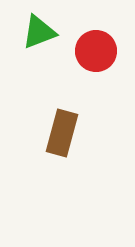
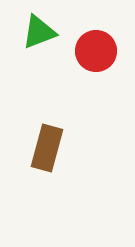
brown rectangle: moved 15 px left, 15 px down
